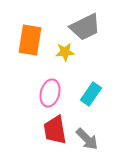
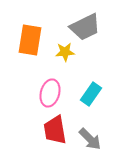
gray arrow: moved 3 px right
